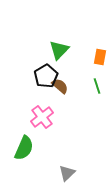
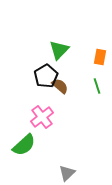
green semicircle: moved 3 px up; rotated 25 degrees clockwise
